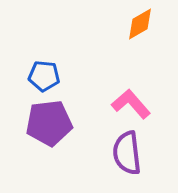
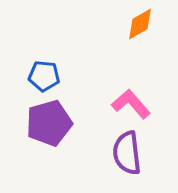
purple pentagon: rotated 9 degrees counterclockwise
